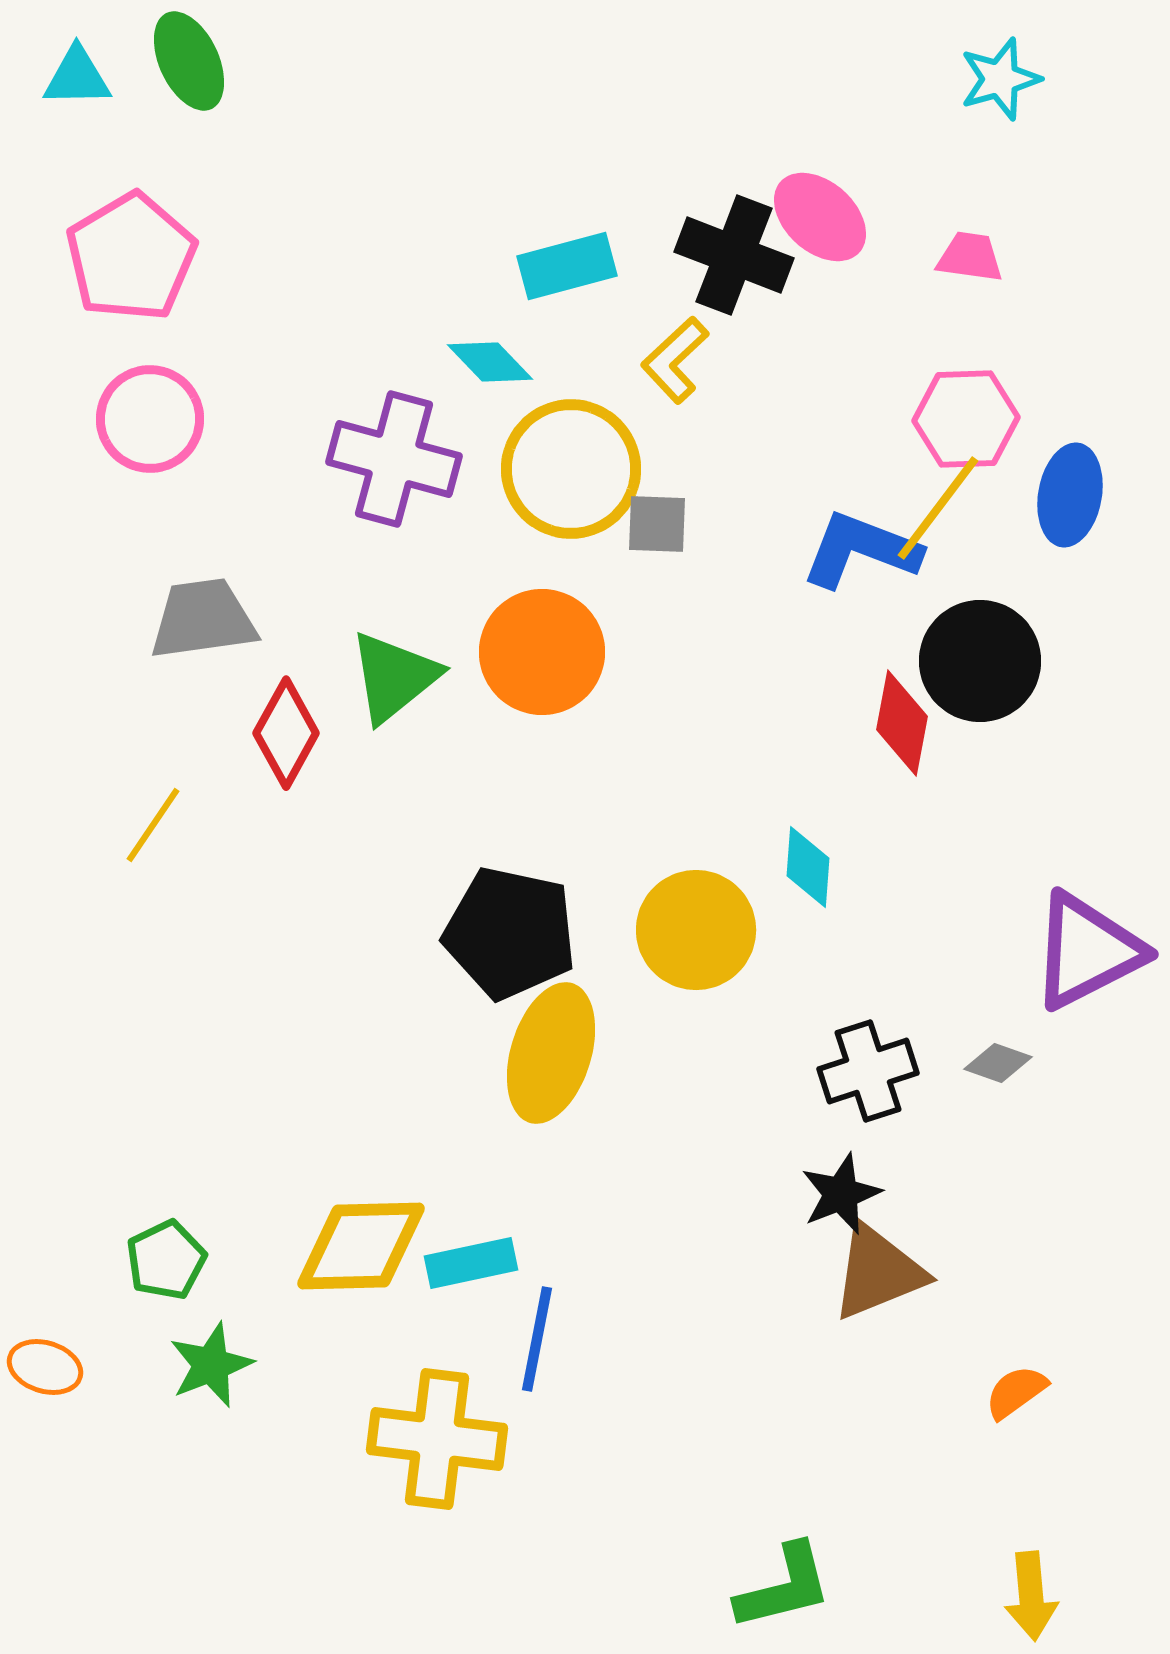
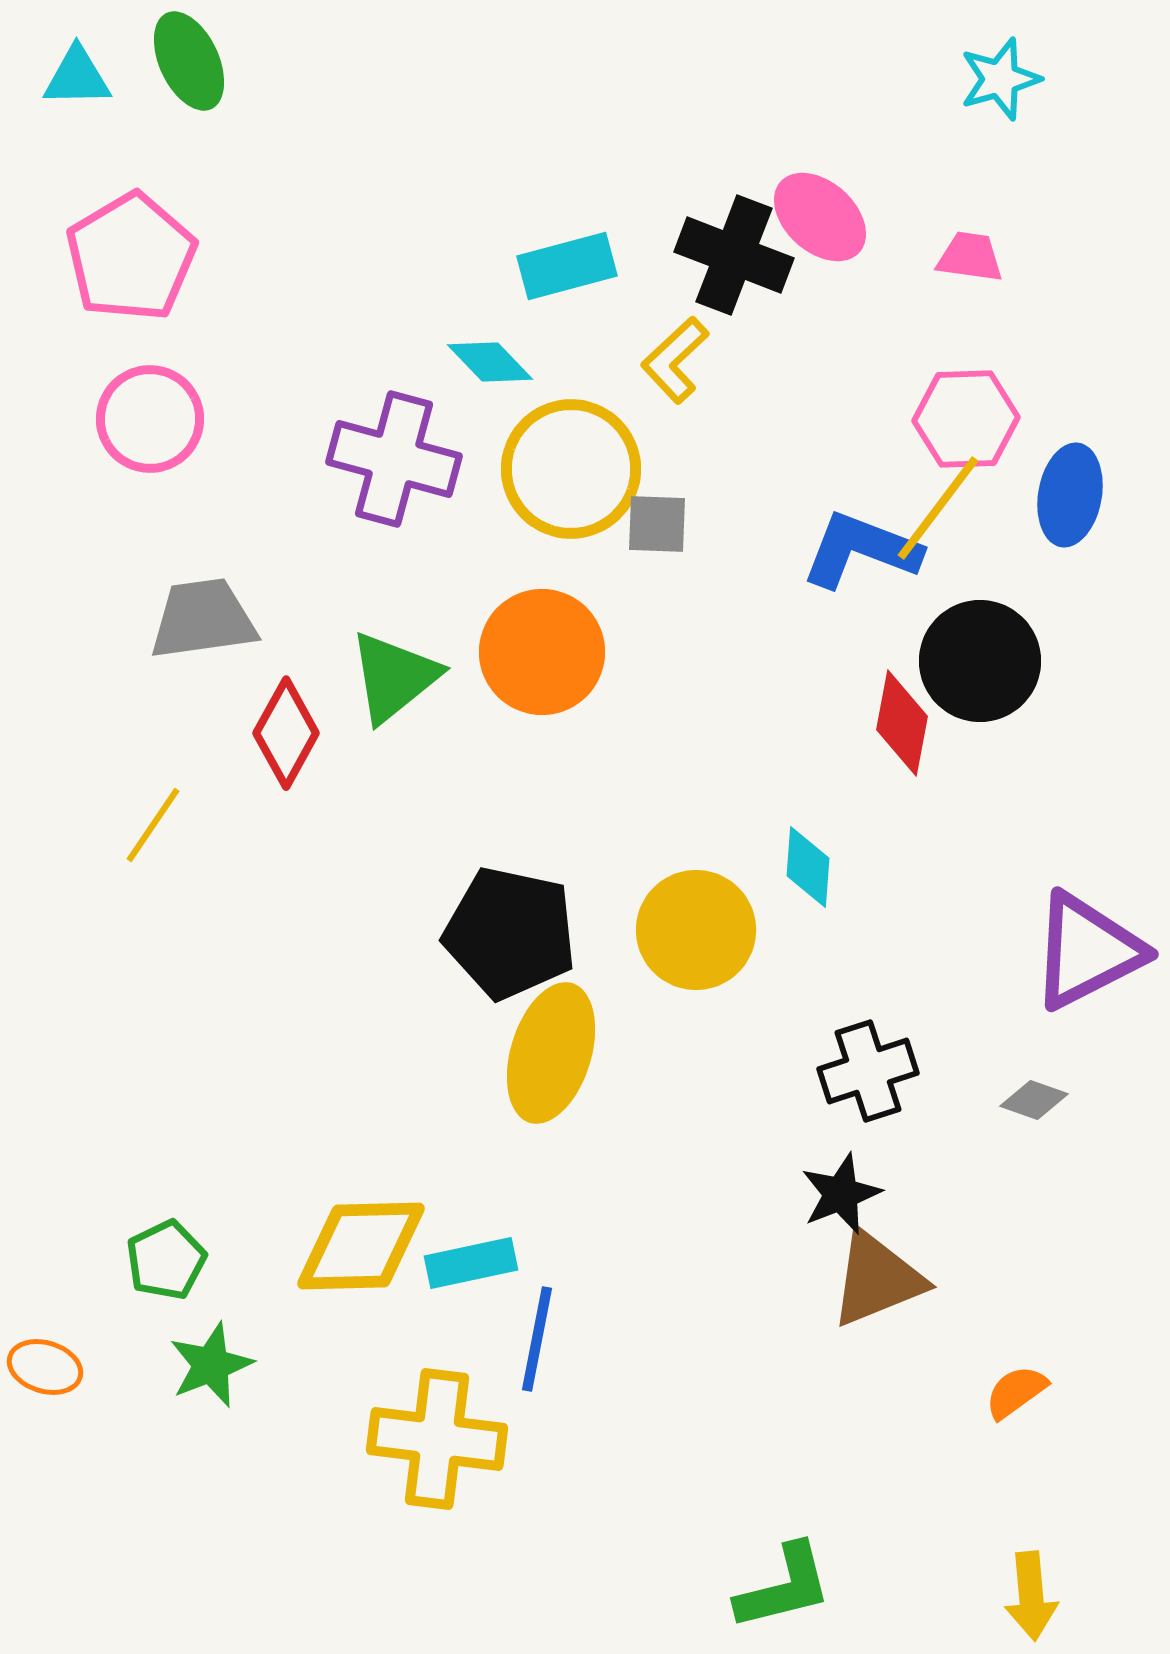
gray diamond at (998, 1063): moved 36 px right, 37 px down
brown triangle at (878, 1272): moved 1 px left, 7 px down
